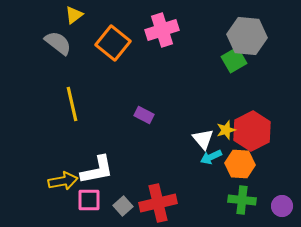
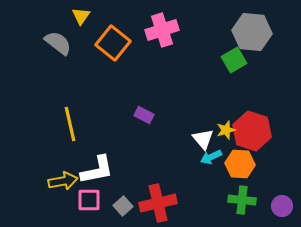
yellow triangle: moved 7 px right, 1 px down; rotated 18 degrees counterclockwise
gray hexagon: moved 5 px right, 4 px up
yellow line: moved 2 px left, 20 px down
red hexagon: rotated 15 degrees counterclockwise
